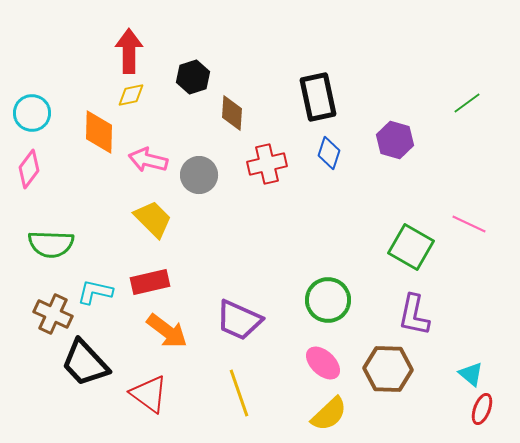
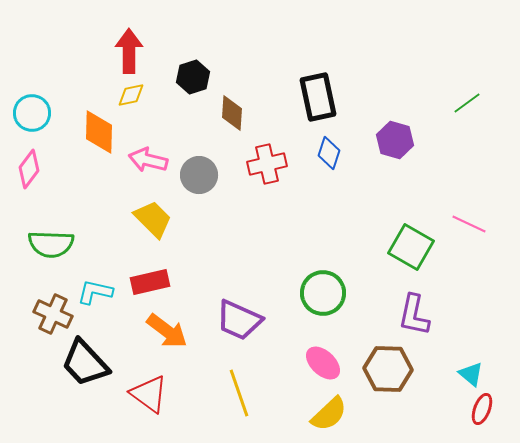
green circle: moved 5 px left, 7 px up
